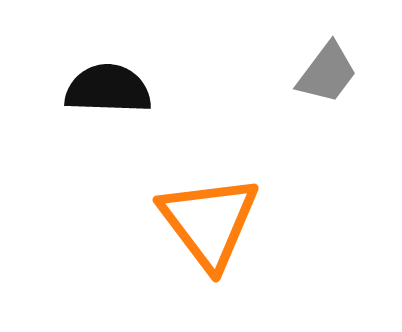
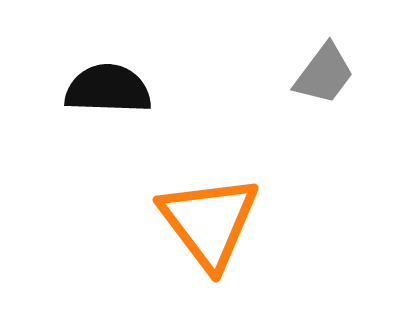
gray trapezoid: moved 3 px left, 1 px down
